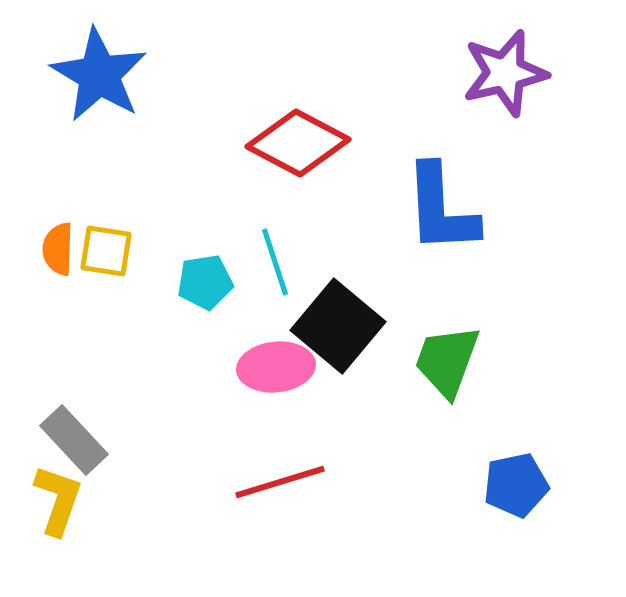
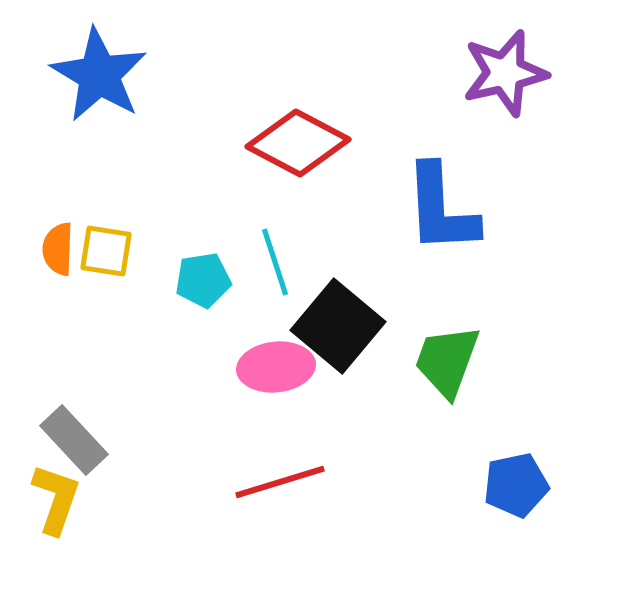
cyan pentagon: moved 2 px left, 2 px up
yellow L-shape: moved 2 px left, 1 px up
